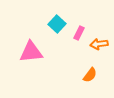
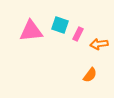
cyan square: moved 3 px right, 1 px down; rotated 24 degrees counterclockwise
pink rectangle: moved 1 px left, 1 px down
pink triangle: moved 21 px up
